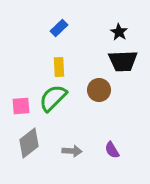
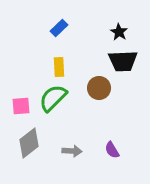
brown circle: moved 2 px up
